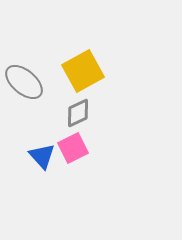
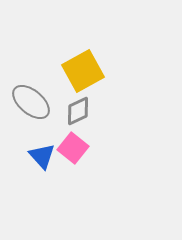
gray ellipse: moved 7 px right, 20 px down
gray diamond: moved 2 px up
pink square: rotated 24 degrees counterclockwise
